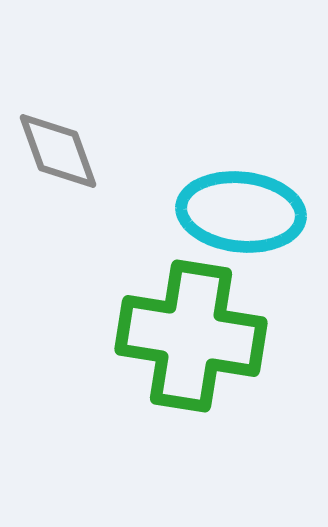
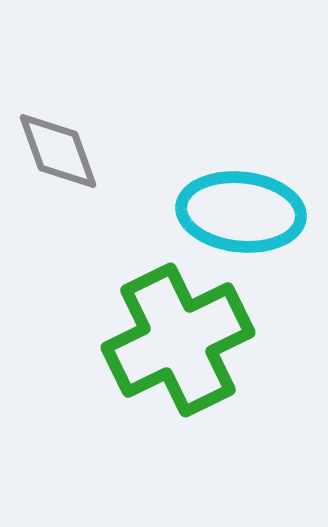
green cross: moved 13 px left, 4 px down; rotated 35 degrees counterclockwise
